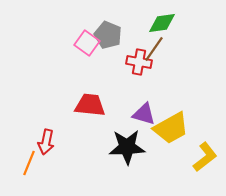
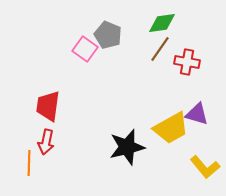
pink square: moved 2 px left, 6 px down
brown line: moved 6 px right
red cross: moved 48 px right
red trapezoid: moved 42 px left, 1 px down; rotated 88 degrees counterclockwise
purple triangle: moved 53 px right
black star: rotated 12 degrees counterclockwise
yellow L-shape: moved 10 px down; rotated 88 degrees clockwise
orange line: rotated 20 degrees counterclockwise
